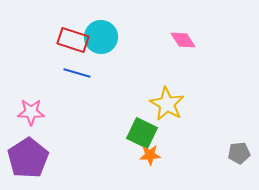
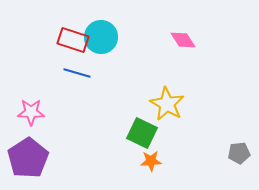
orange star: moved 1 px right, 6 px down
